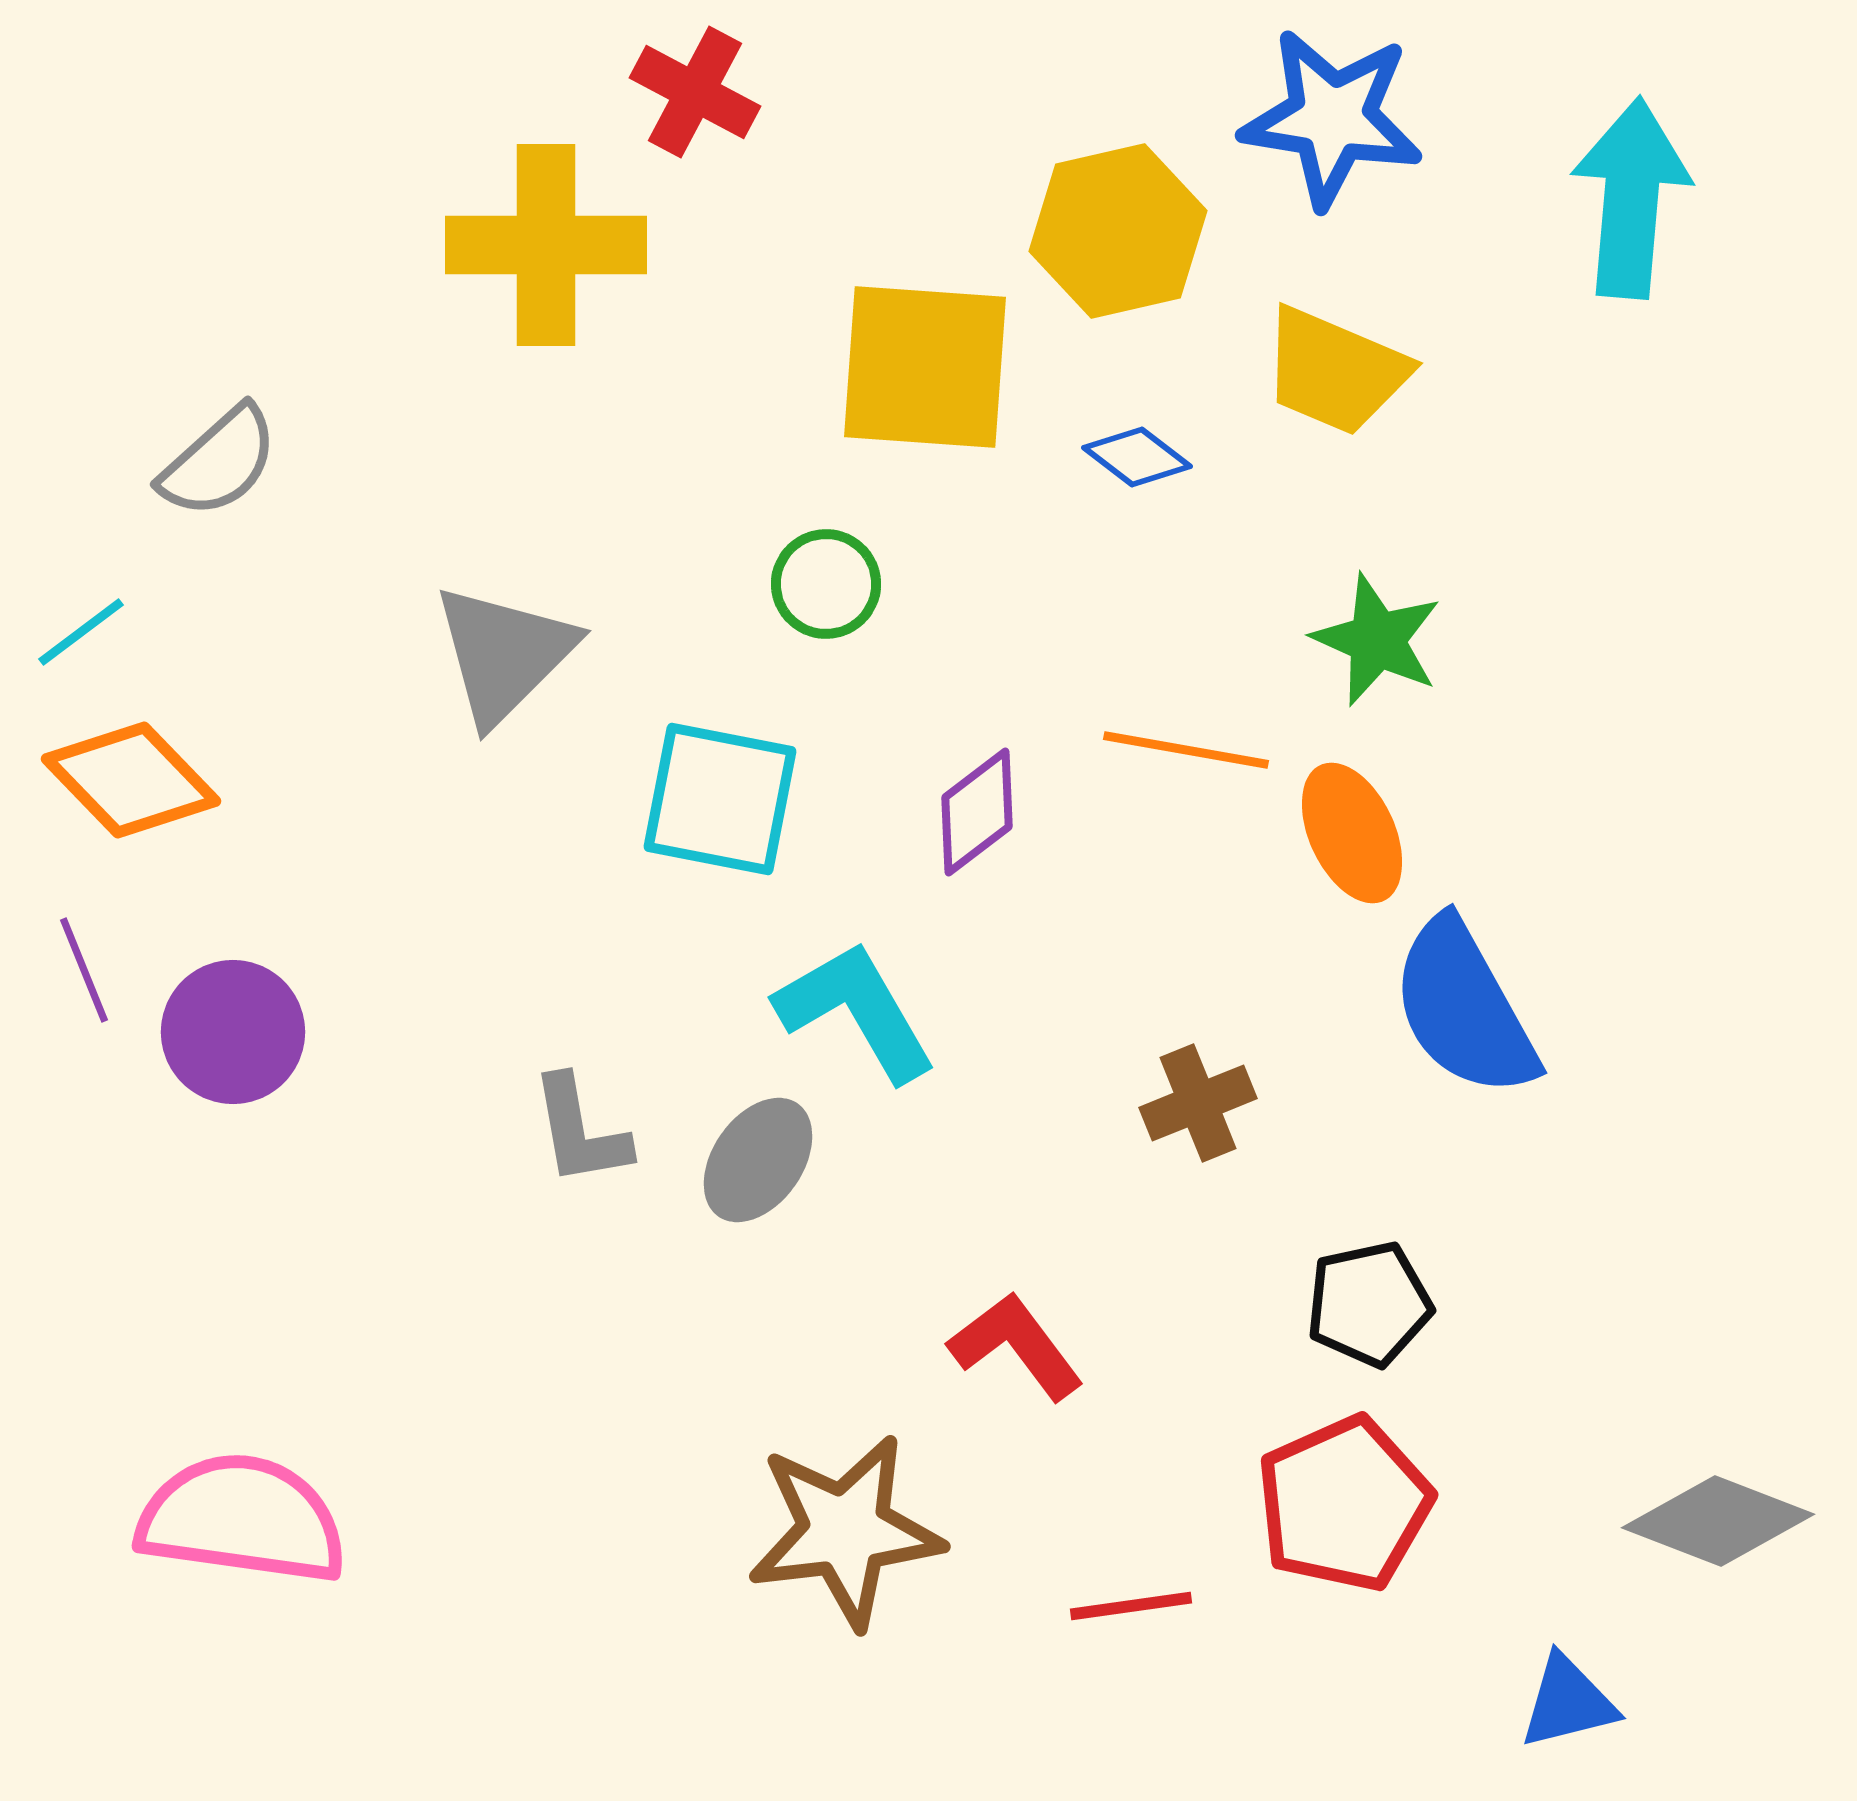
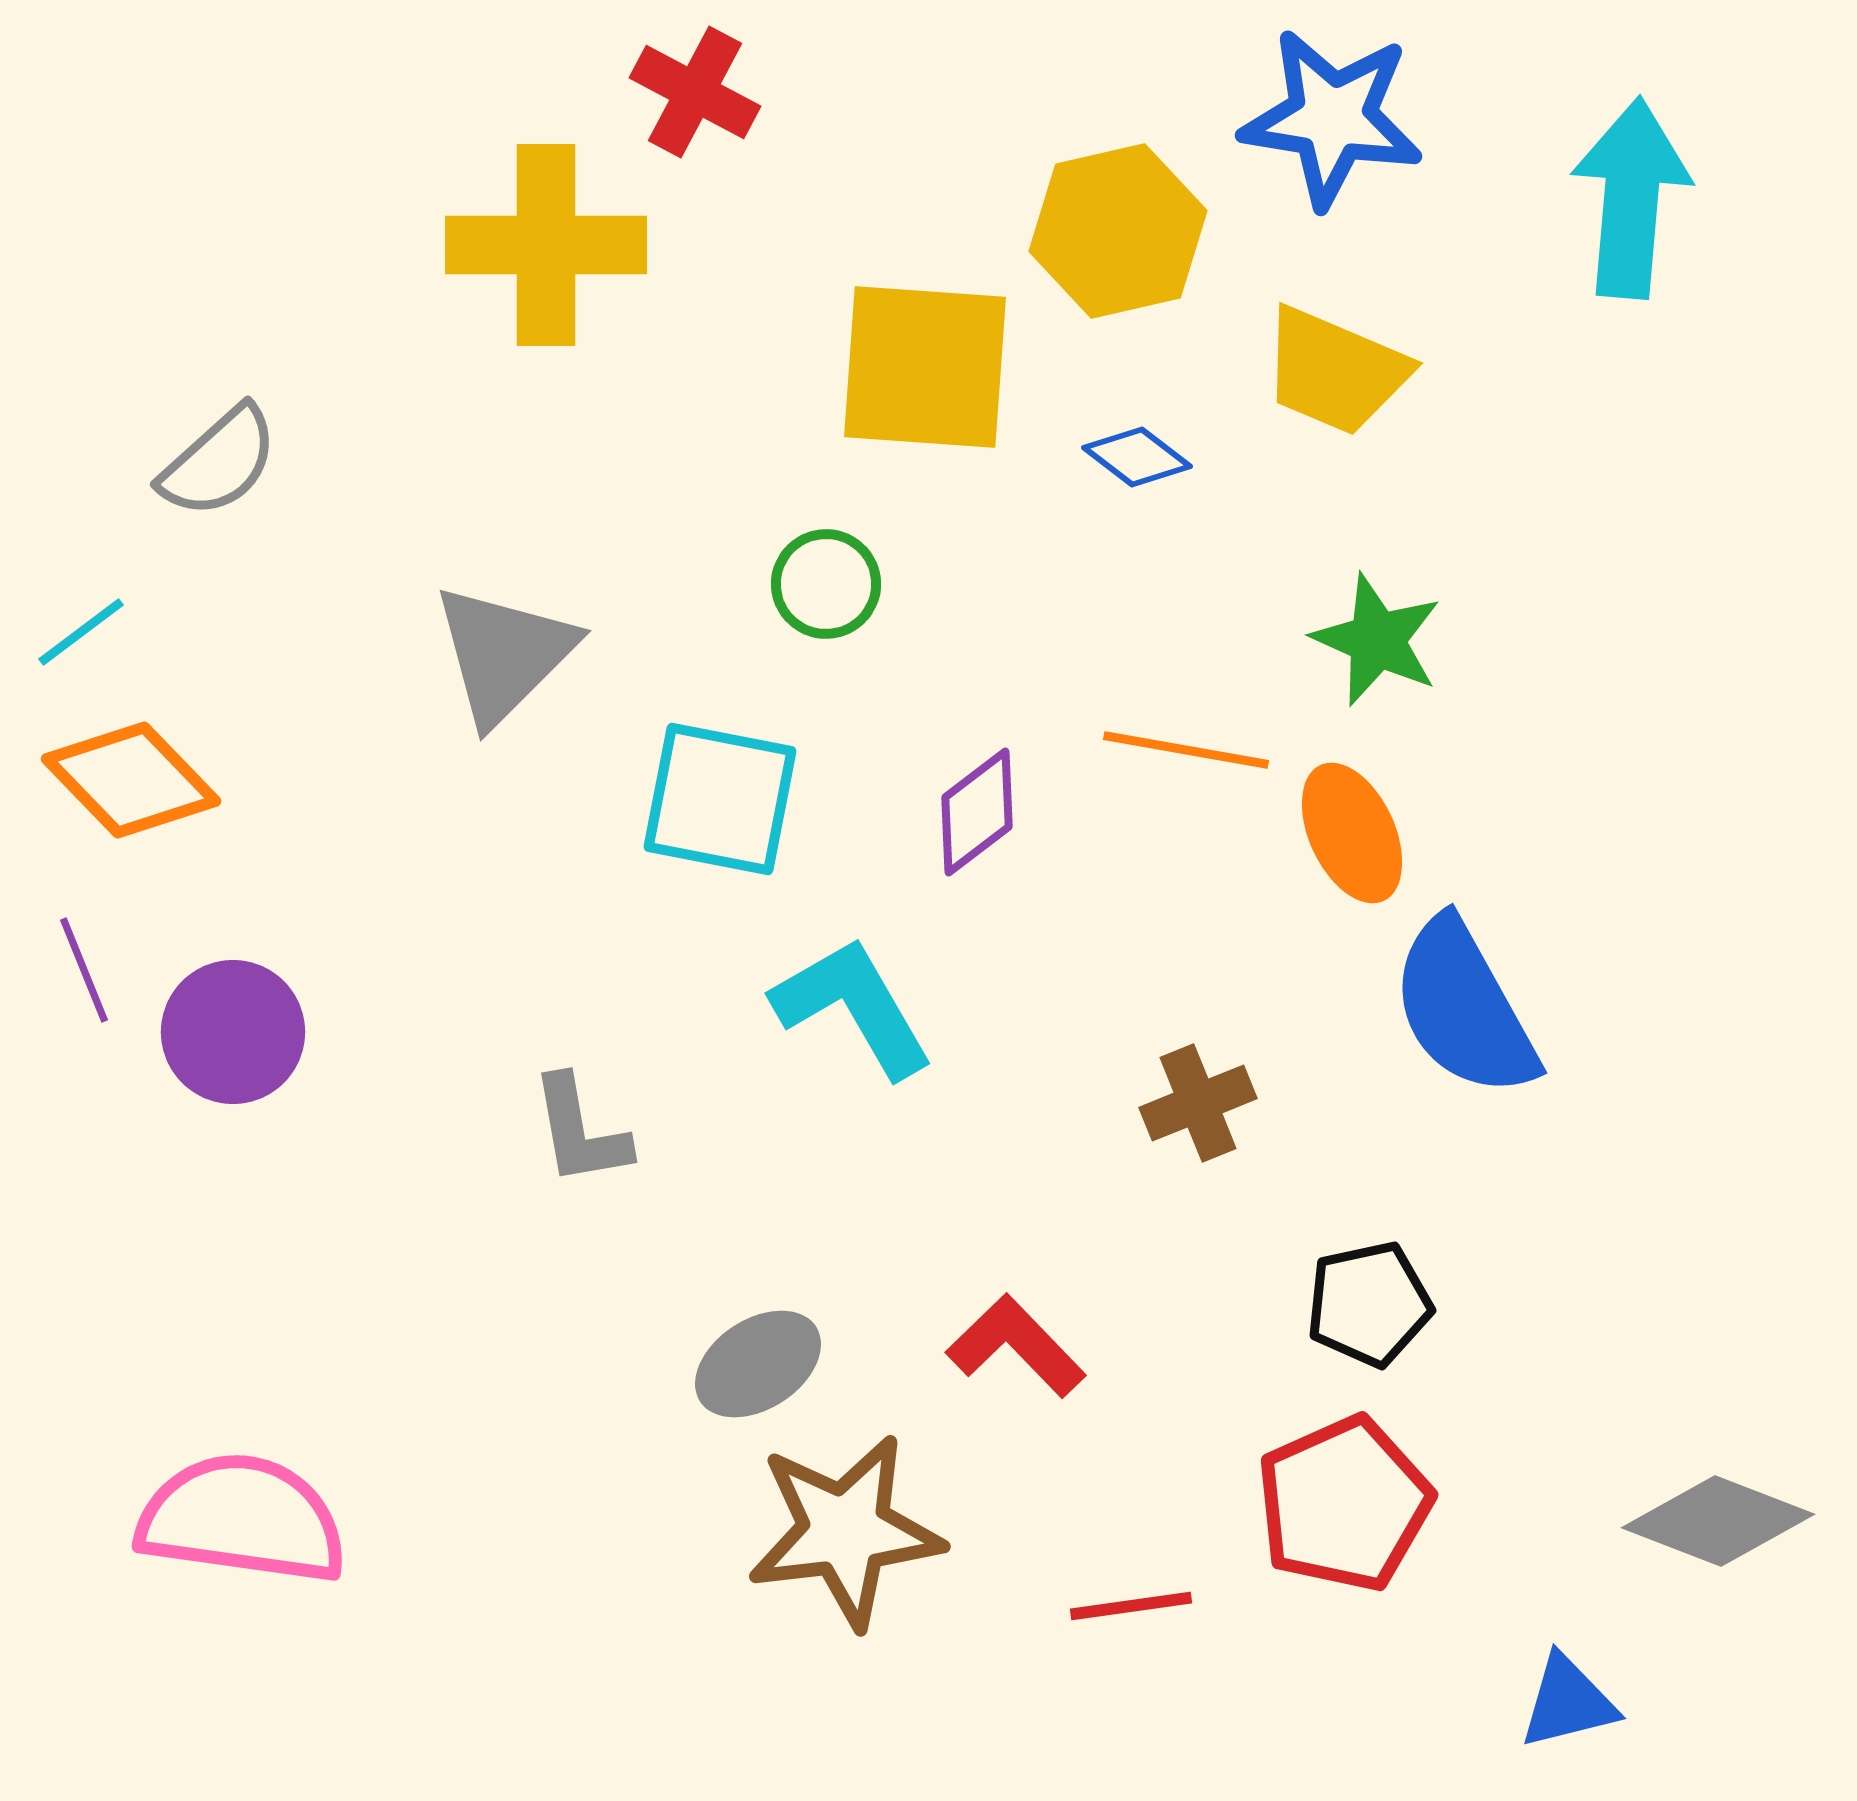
cyan L-shape: moved 3 px left, 4 px up
gray ellipse: moved 204 px down; rotated 22 degrees clockwise
red L-shape: rotated 7 degrees counterclockwise
